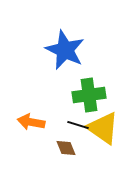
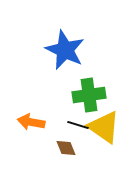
yellow triangle: moved 1 px right, 1 px up
